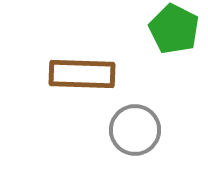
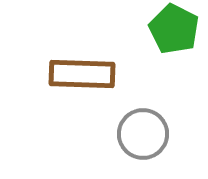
gray circle: moved 8 px right, 4 px down
